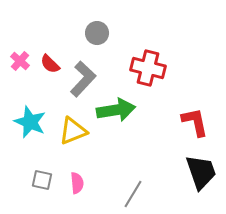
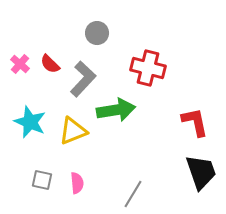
pink cross: moved 3 px down
